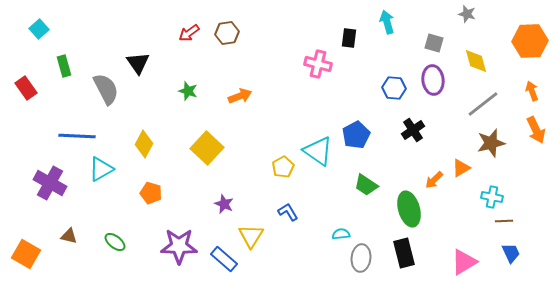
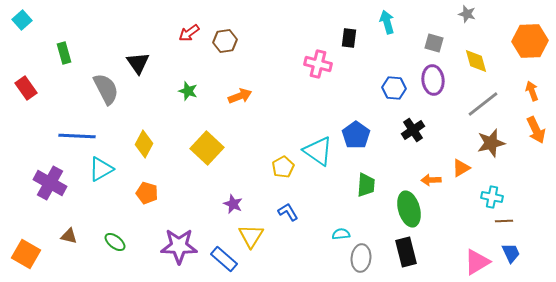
cyan square at (39, 29): moved 17 px left, 9 px up
brown hexagon at (227, 33): moved 2 px left, 8 px down
green rectangle at (64, 66): moved 13 px up
blue pentagon at (356, 135): rotated 8 degrees counterclockwise
orange arrow at (434, 180): moved 3 px left; rotated 42 degrees clockwise
green trapezoid at (366, 185): rotated 120 degrees counterclockwise
orange pentagon at (151, 193): moved 4 px left
purple star at (224, 204): moved 9 px right
black rectangle at (404, 253): moved 2 px right, 1 px up
pink triangle at (464, 262): moved 13 px right
